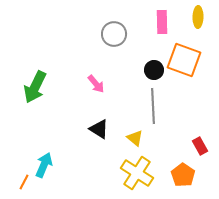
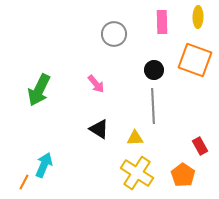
orange square: moved 11 px right
green arrow: moved 4 px right, 3 px down
yellow triangle: rotated 42 degrees counterclockwise
